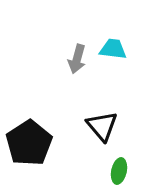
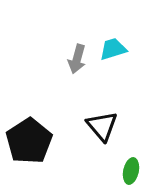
cyan trapezoid: rotated 24 degrees counterclockwise
black pentagon: moved 2 px up
green ellipse: moved 12 px right
